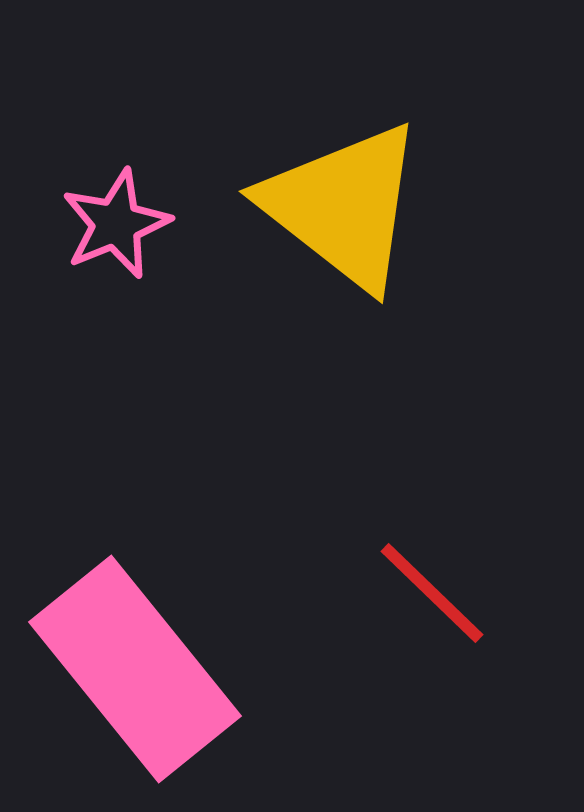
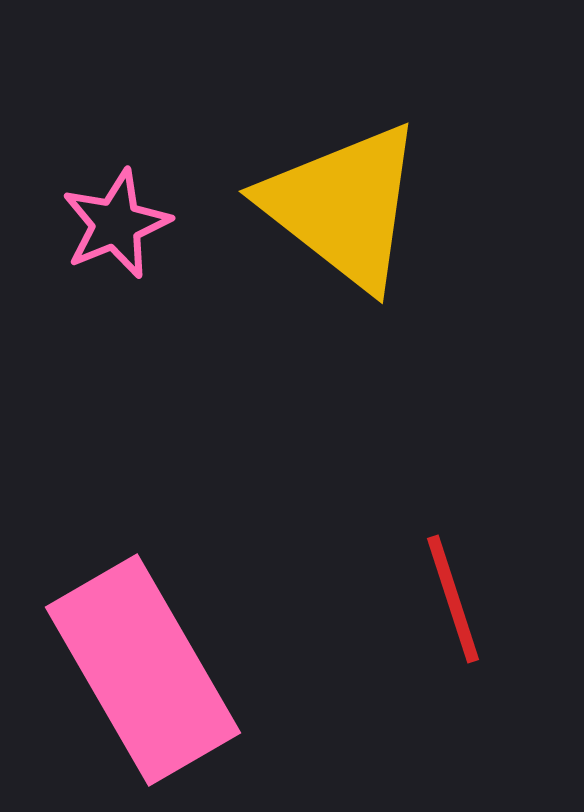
red line: moved 21 px right, 6 px down; rotated 28 degrees clockwise
pink rectangle: moved 8 px right, 1 px down; rotated 9 degrees clockwise
